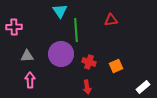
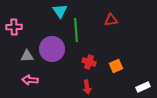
purple circle: moved 9 px left, 5 px up
pink arrow: rotated 84 degrees counterclockwise
white rectangle: rotated 16 degrees clockwise
